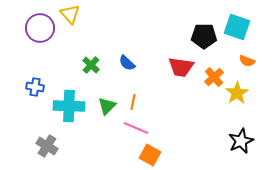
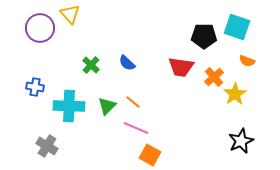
yellow star: moved 2 px left, 1 px down
orange line: rotated 63 degrees counterclockwise
